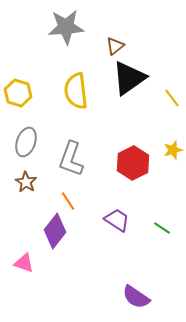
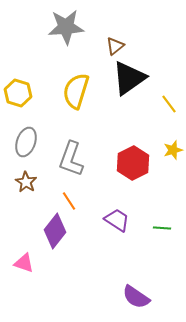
yellow semicircle: rotated 24 degrees clockwise
yellow line: moved 3 px left, 6 px down
orange line: moved 1 px right
green line: rotated 30 degrees counterclockwise
